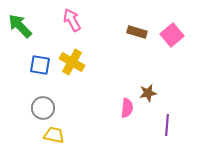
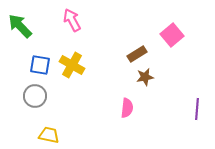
brown rectangle: moved 22 px down; rotated 48 degrees counterclockwise
yellow cross: moved 3 px down
brown star: moved 3 px left, 16 px up
gray circle: moved 8 px left, 12 px up
purple line: moved 30 px right, 16 px up
yellow trapezoid: moved 5 px left
